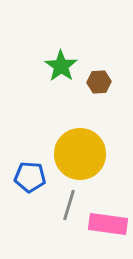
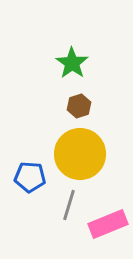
green star: moved 11 px right, 3 px up
brown hexagon: moved 20 px left, 24 px down; rotated 15 degrees counterclockwise
pink rectangle: rotated 30 degrees counterclockwise
